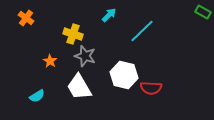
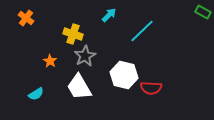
gray star: rotated 25 degrees clockwise
cyan semicircle: moved 1 px left, 2 px up
